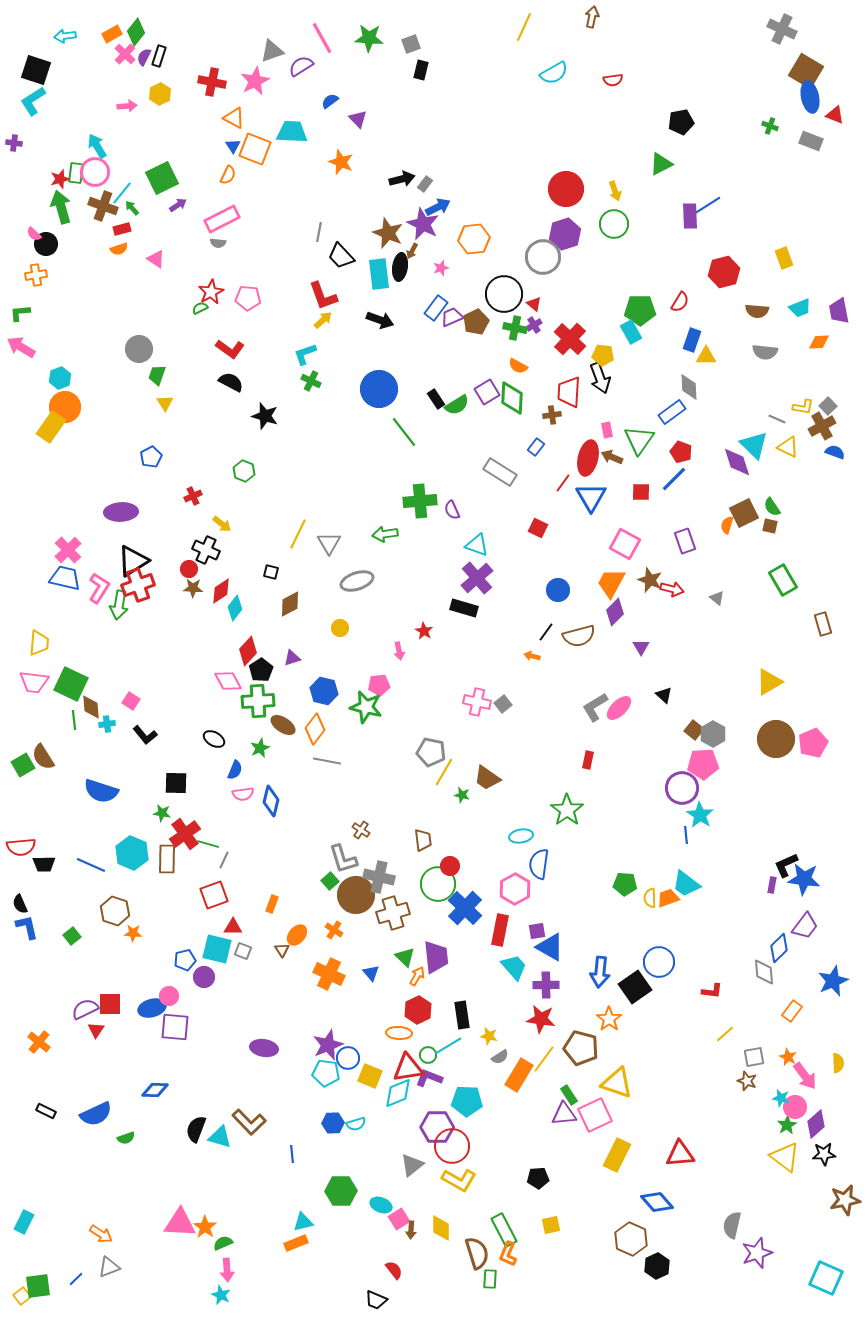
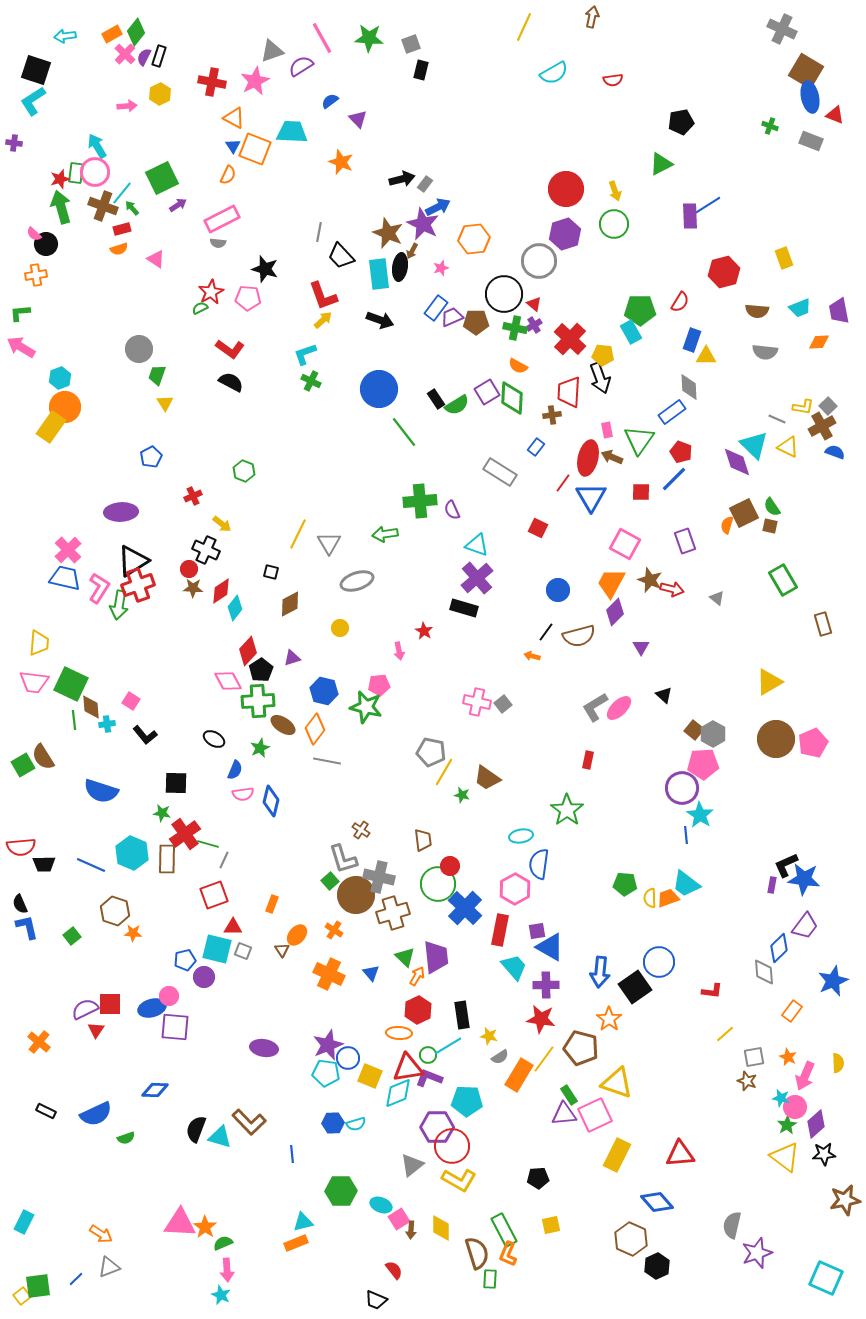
gray circle at (543, 257): moved 4 px left, 4 px down
brown pentagon at (476, 322): rotated 25 degrees clockwise
black star at (265, 416): moved 147 px up
pink arrow at (805, 1076): rotated 60 degrees clockwise
